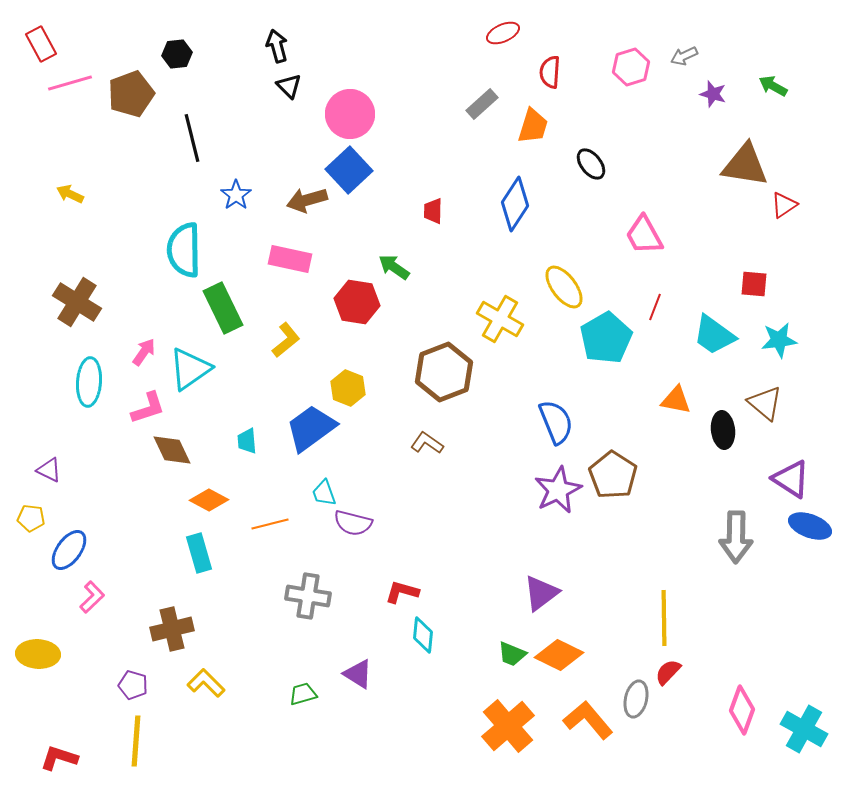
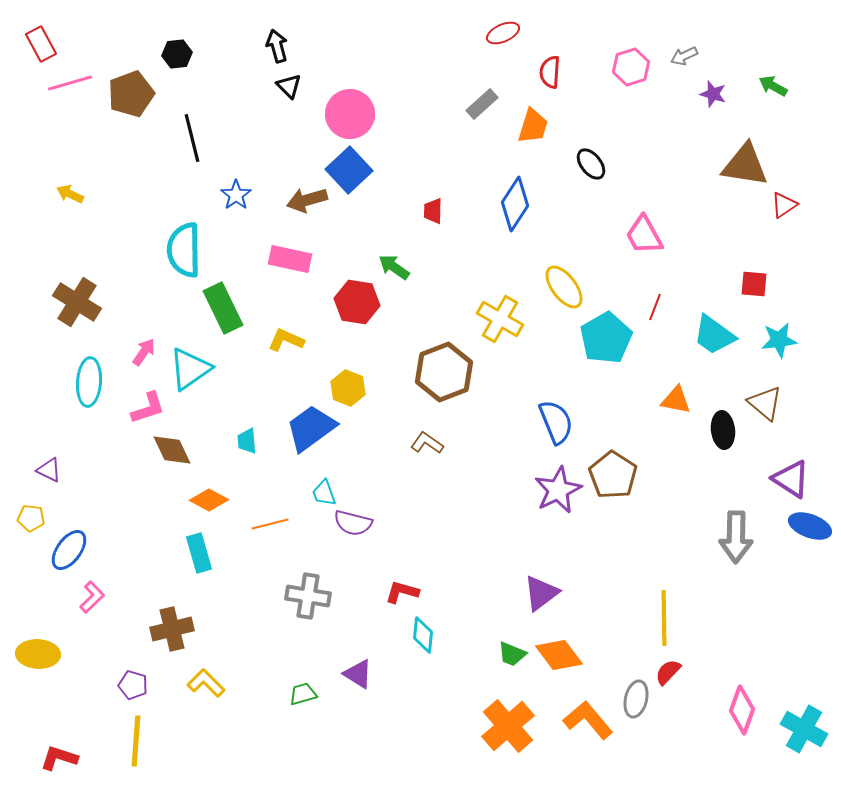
yellow L-shape at (286, 340): rotated 117 degrees counterclockwise
orange diamond at (559, 655): rotated 27 degrees clockwise
